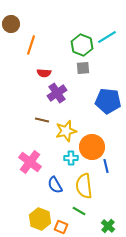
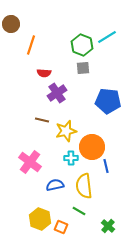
blue semicircle: rotated 108 degrees clockwise
